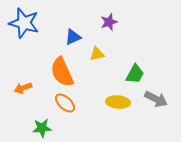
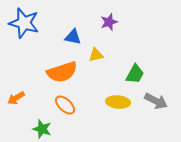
blue triangle: rotated 36 degrees clockwise
yellow triangle: moved 1 px left, 1 px down
orange semicircle: rotated 84 degrees counterclockwise
orange arrow: moved 7 px left, 10 px down; rotated 12 degrees counterclockwise
gray arrow: moved 2 px down
orange ellipse: moved 2 px down
green star: moved 1 px down; rotated 24 degrees clockwise
